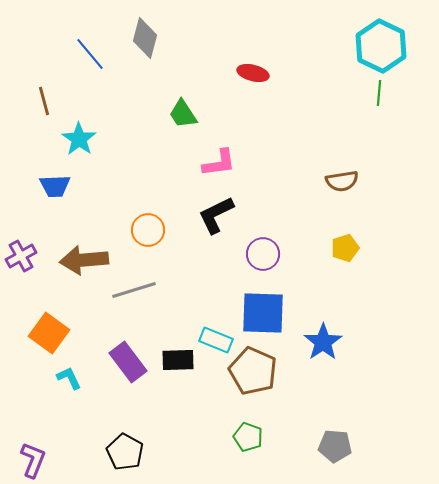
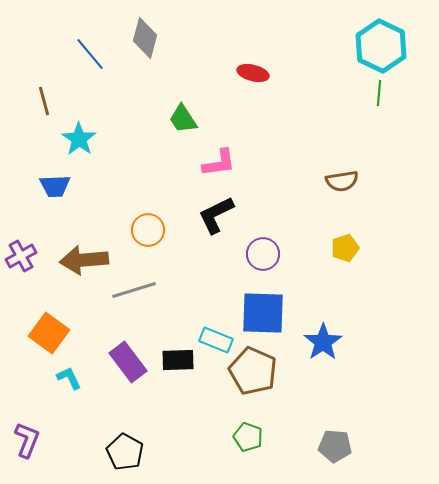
green trapezoid: moved 5 px down
purple L-shape: moved 6 px left, 20 px up
